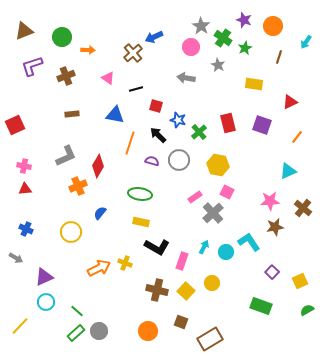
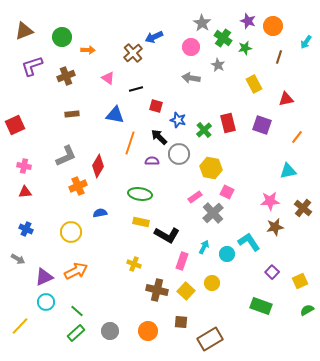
purple star at (244, 20): moved 4 px right, 1 px down
gray star at (201, 26): moved 1 px right, 3 px up
green star at (245, 48): rotated 16 degrees clockwise
gray arrow at (186, 78): moved 5 px right
yellow rectangle at (254, 84): rotated 54 degrees clockwise
red triangle at (290, 102): moved 4 px left, 3 px up; rotated 14 degrees clockwise
green cross at (199, 132): moved 5 px right, 2 px up
black arrow at (158, 135): moved 1 px right, 2 px down
gray circle at (179, 160): moved 6 px up
purple semicircle at (152, 161): rotated 16 degrees counterclockwise
yellow hexagon at (218, 165): moved 7 px left, 3 px down
cyan triangle at (288, 171): rotated 12 degrees clockwise
red triangle at (25, 189): moved 3 px down
blue semicircle at (100, 213): rotated 40 degrees clockwise
black L-shape at (157, 247): moved 10 px right, 12 px up
cyan circle at (226, 252): moved 1 px right, 2 px down
gray arrow at (16, 258): moved 2 px right, 1 px down
yellow cross at (125, 263): moved 9 px right, 1 px down
orange arrow at (99, 268): moved 23 px left, 3 px down
brown square at (181, 322): rotated 16 degrees counterclockwise
gray circle at (99, 331): moved 11 px right
